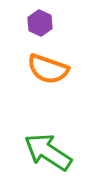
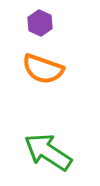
orange semicircle: moved 5 px left
